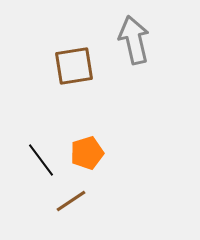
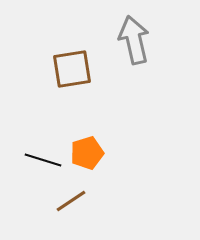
brown square: moved 2 px left, 3 px down
black line: moved 2 px right; rotated 36 degrees counterclockwise
